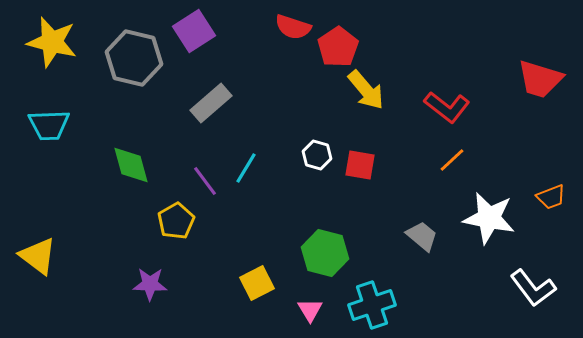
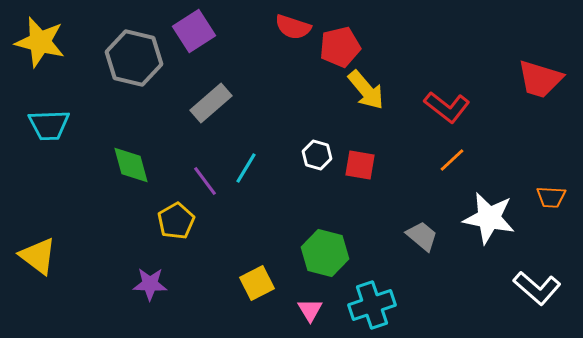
yellow star: moved 12 px left
red pentagon: moved 2 px right; rotated 21 degrees clockwise
orange trapezoid: rotated 24 degrees clockwise
white L-shape: moved 4 px right; rotated 12 degrees counterclockwise
